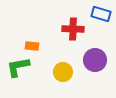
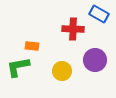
blue rectangle: moved 2 px left; rotated 12 degrees clockwise
yellow circle: moved 1 px left, 1 px up
